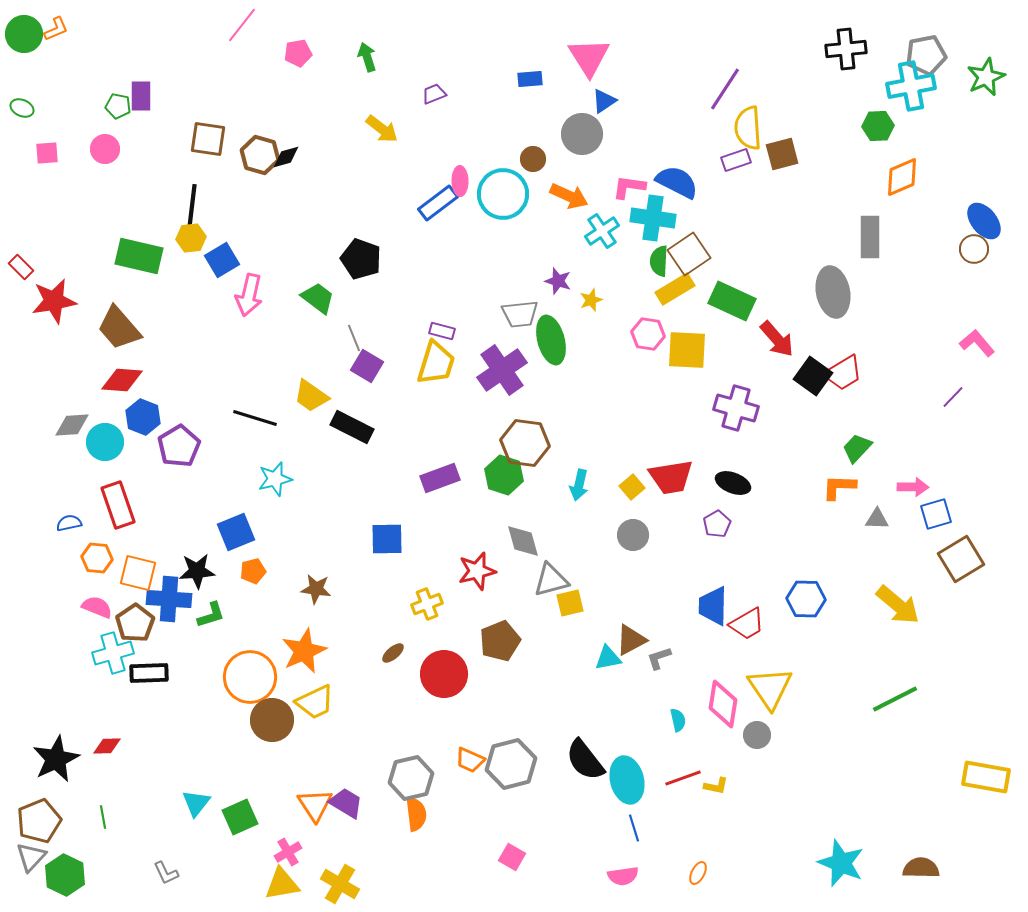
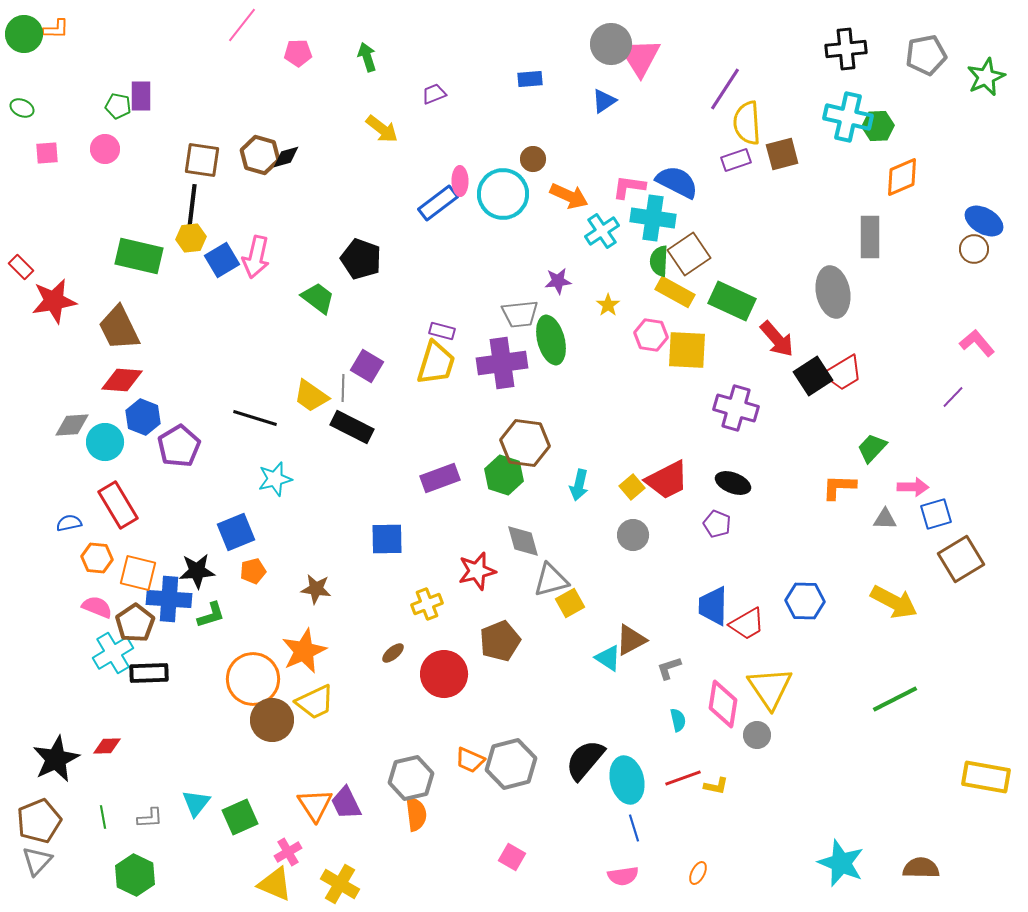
orange L-shape at (56, 29): rotated 24 degrees clockwise
pink pentagon at (298, 53): rotated 8 degrees clockwise
pink triangle at (589, 57): moved 51 px right
cyan cross at (911, 86): moved 63 px left, 31 px down; rotated 24 degrees clockwise
yellow semicircle at (748, 128): moved 1 px left, 5 px up
gray circle at (582, 134): moved 29 px right, 90 px up
brown square at (208, 139): moved 6 px left, 21 px down
blue ellipse at (984, 221): rotated 21 degrees counterclockwise
purple star at (558, 281): rotated 24 degrees counterclockwise
yellow rectangle at (675, 289): moved 3 px down; rotated 60 degrees clockwise
pink arrow at (249, 295): moved 7 px right, 38 px up
yellow star at (591, 300): moved 17 px right, 5 px down; rotated 15 degrees counterclockwise
brown trapezoid at (119, 328): rotated 15 degrees clockwise
pink hexagon at (648, 334): moved 3 px right, 1 px down
gray line at (354, 338): moved 11 px left, 50 px down; rotated 24 degrees clockwise
purple cross at (502, 370): moved 7 px up; rotated 27 degrees clockwise
black square at (813, 376): rotated 21 degrees clockwise
green trapezoid at (857, 448): moved 15 px right
red trapezoid at (671, 477): moved 4 px left, 3 px down; rotated 18 degrees counterclockwise
red rectangle at (118, 505): rotated 12 degrees counterclockwise
gray triangle at (877, 519): moved 8 px right
purple pentagon at (717, 524): rotated 20 degrees counterclockwise
blue hexagon at (806, 599): moved 1 px left, 2 px down
yellow square at (570, 603): rotated 16 degrees counterclockwise
yellow arrow at (898, 605): moved 4 px left, 3 px up; rotated 12 degrees counterclockwise
cyan cross at (113, 653): rotated 15 degrees counterclockwise
cyan triangle at (608, 658): rotated 44 degrees clockwise
gray L-shape at (659, 658): moved 10 px right, 10 px down
orange circle at (250, 677): moved 3 px right, 2 px down
black semicircle at (585, 760): rotated 78 degrees clockwise
purple trapezoid at (346, 803): rotated 147 degrees counterclockwise
gray triangle at (31, 857): moved 6 px right, 4 px down
gray L-shape at (166, 873): moved 16 px left, 55 px up; rotated 68 degrees counterclockwise
green hexagon at (65, 875): moved 70 px right
yellow triangle at (282, 884): moved 7 px left; rotated 33 degrees clockwise
